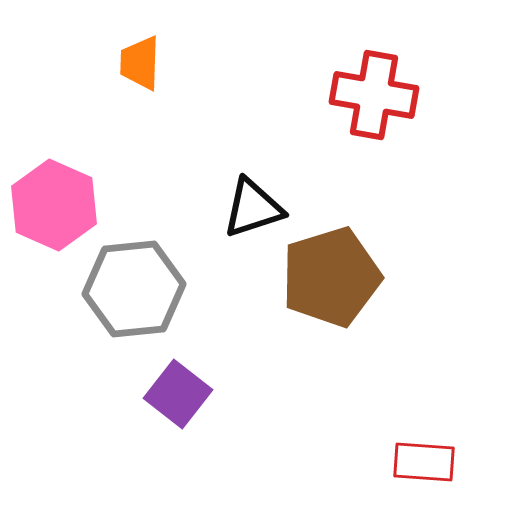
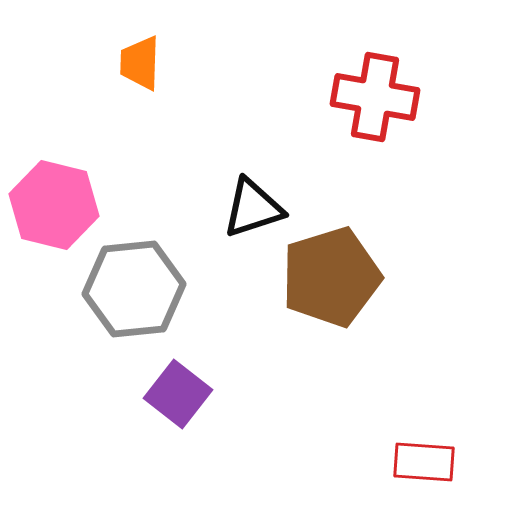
red cross: moved 1 px right, 2 px down
pink hexagon: rotated 10 degrees counterclockwise
